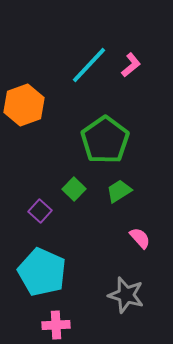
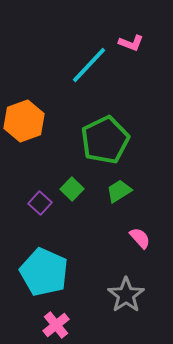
pink L-shape: moved 22 px up; rotated 60 degrees clockwise
orange hexagon: moved 16 px down
green pentagon: rotated 9 degrees clockwise
green square: moved 2 px left
purple square: moved 8 px up
cyan pentagon: moved 2 px right
gray star: rotated 21 degrees clockwise
pink cross: rotated 36 degrees counterclockwise
